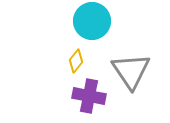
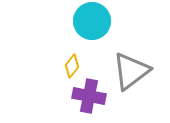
yellow diamond: moved 4 px left, 5 px down
gray triangle: rotated 27 degrees clockwise
